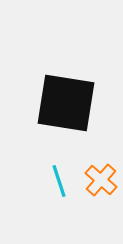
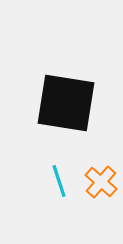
orange cross: moved 2 px down
